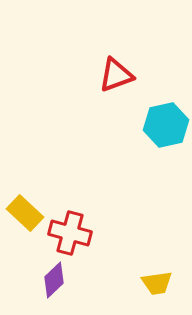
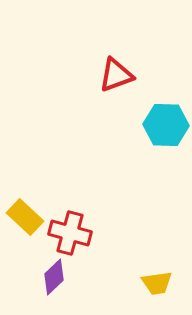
cyan hexagon: rotated 15 degrees clockwise
yellow rectangle: moved 4 px down
purple diamond: moved 3 px up
